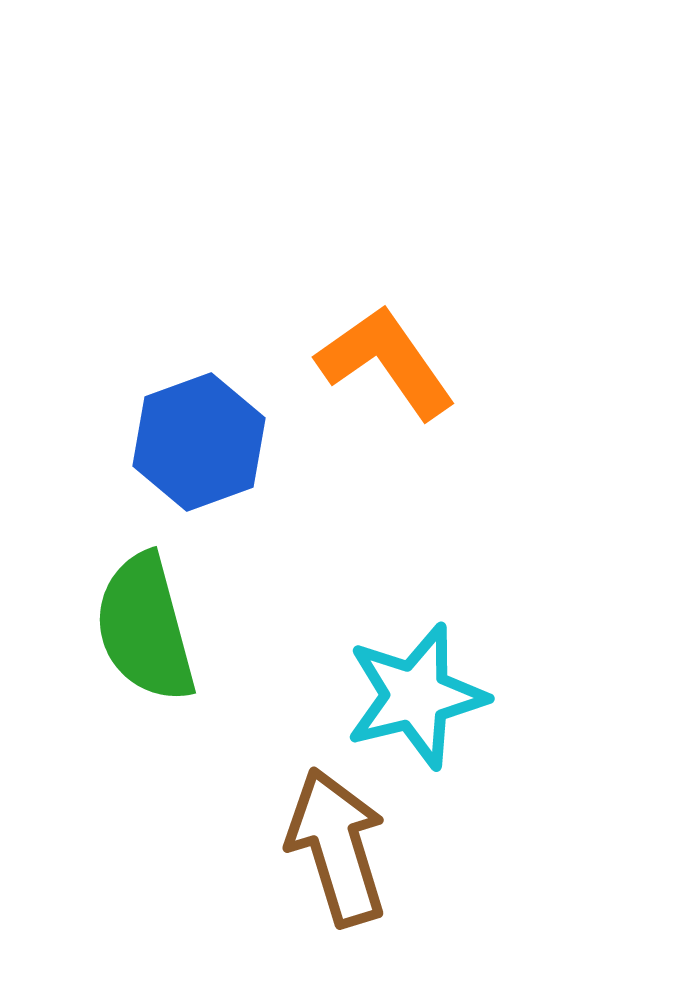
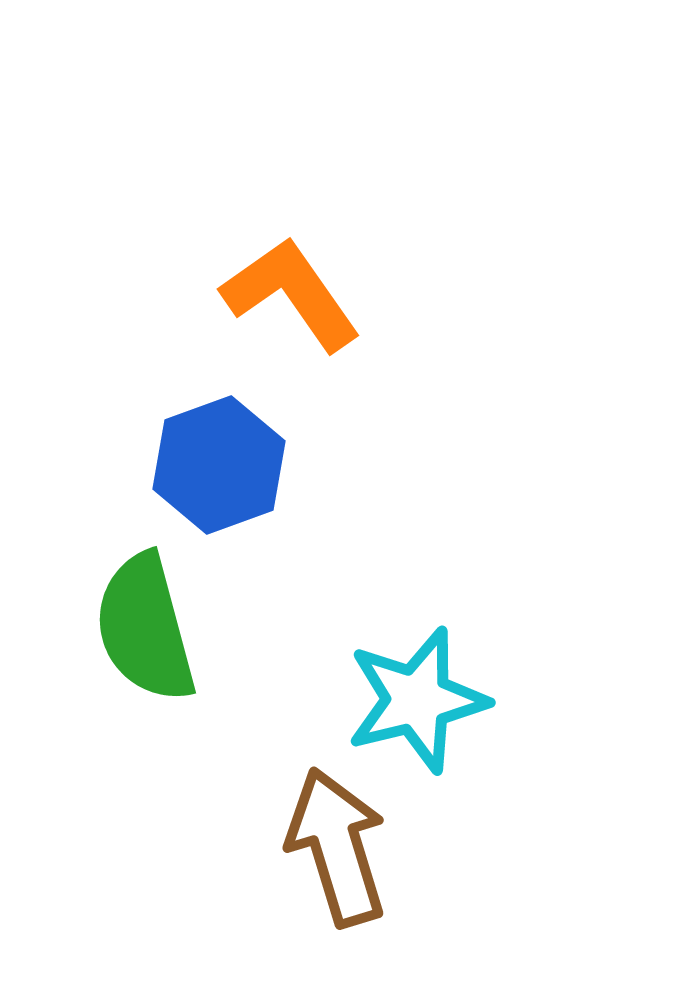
orange L-shape: moved 95 px left, 68 px up
blue hexagon: moved 20 px right, 23 px down
cyan star: moved 1 px right, 4 px down
